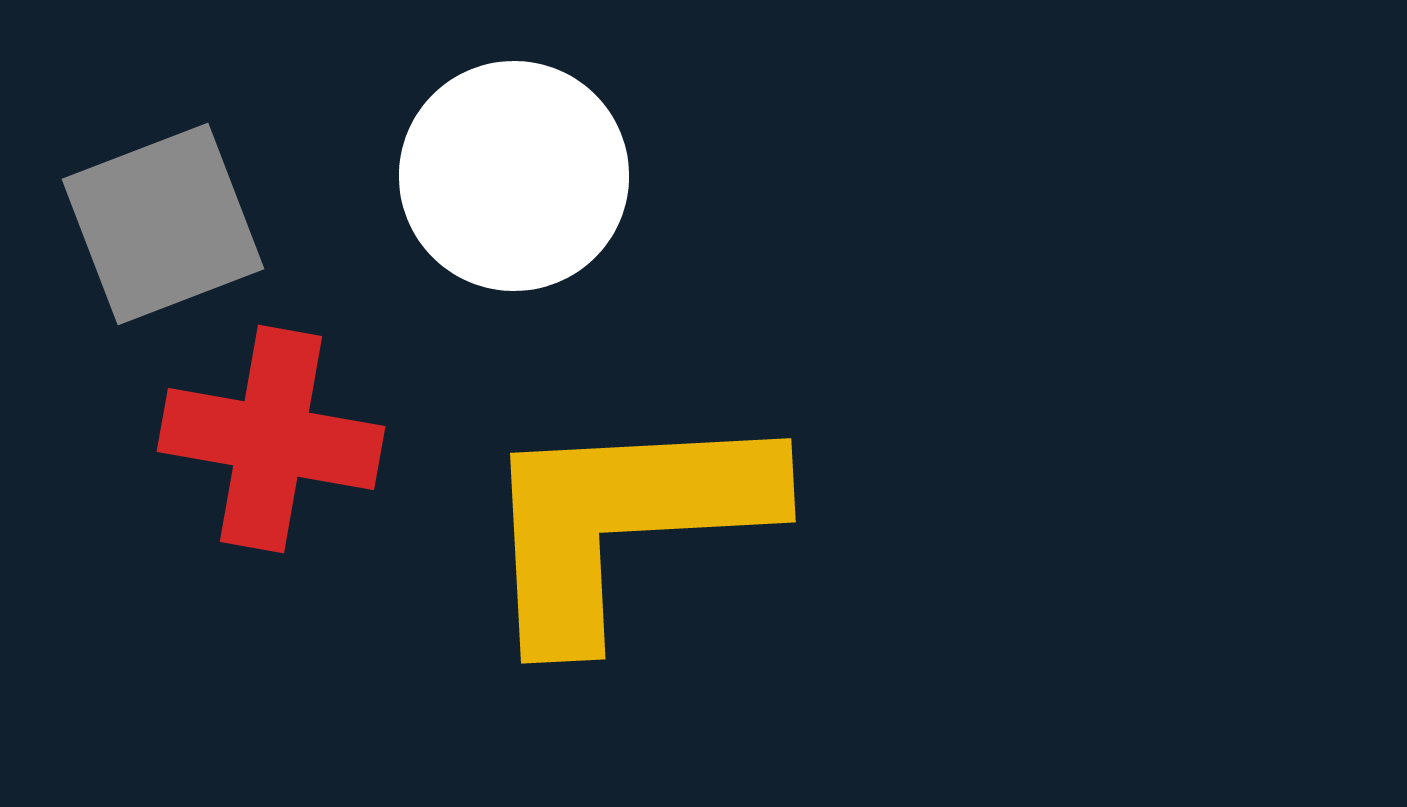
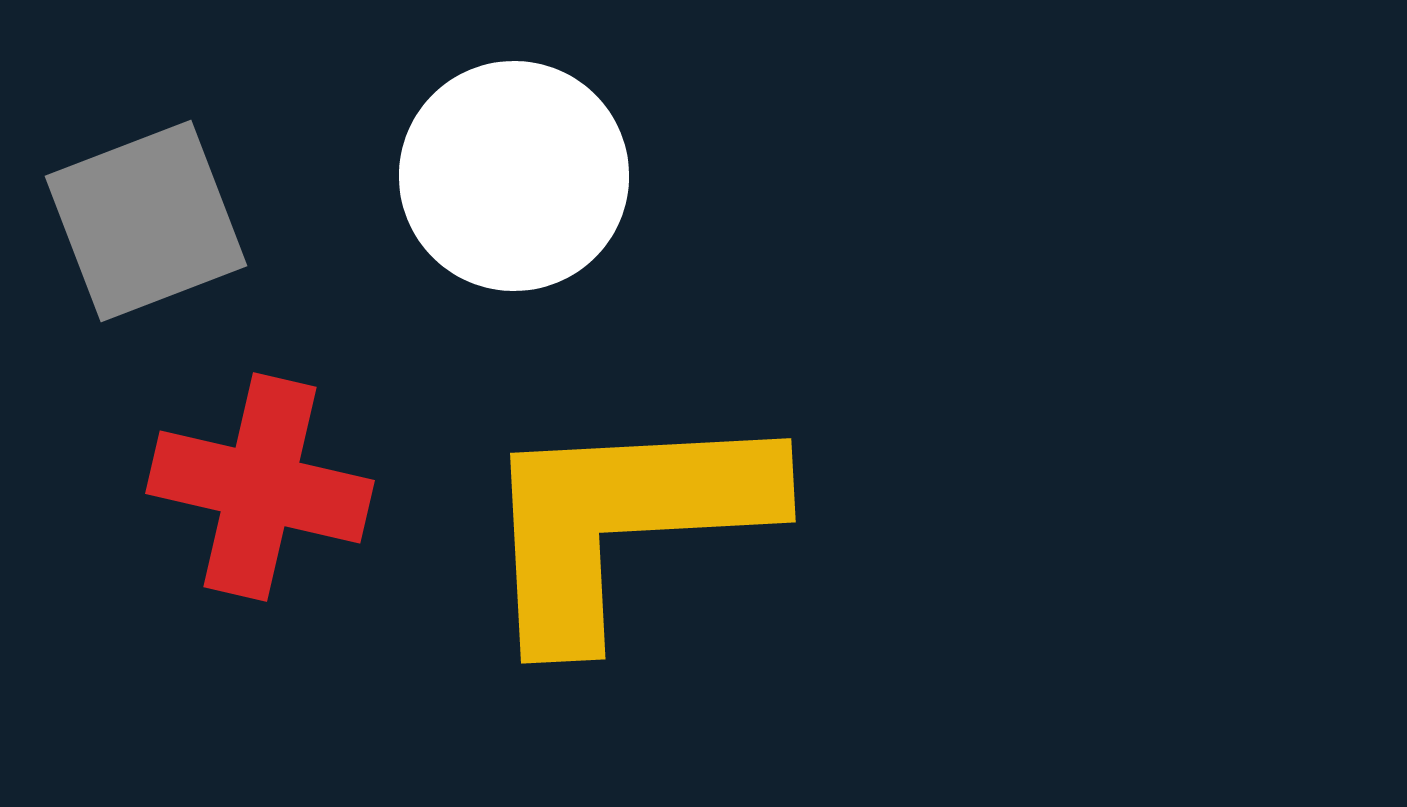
gray square: moved 17 px left, 3 px up
red cross: moved 11 px left, 48 px down; rotated 3 degrees clockwise
